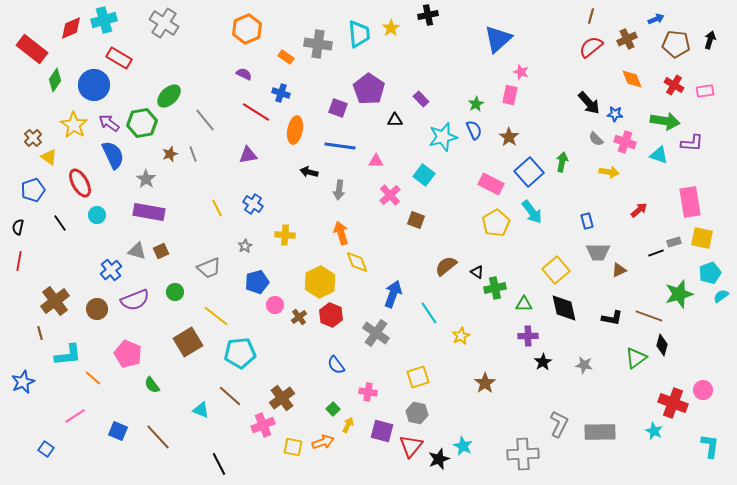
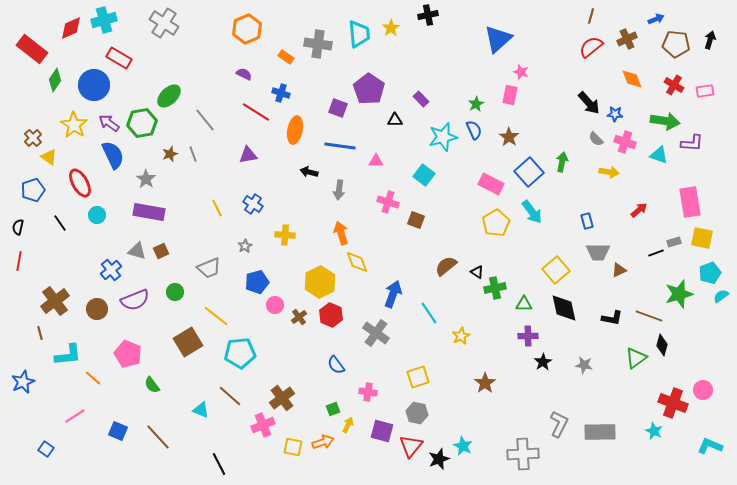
pink cross at (390, 195): moved 2 px left, 7 px down; rotated 30 degrees counterclockwise
green square at (333, 409): rotated 24 degrees clockwise
cyan L-shape at (710, 446): rotated 75 degrees counterclockwise
